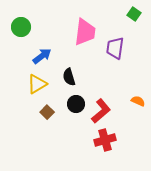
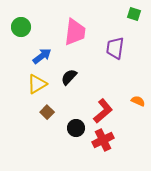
green square: rotated 16 degrees counterclockwise
pink trapezoid: moved 10 px left
black semicircle: rotated 60 degrees clockwise
black circle: moved 24 px down
red L-shape: moved 2 px right
red cross: moved 2 px left; rotated 10 degrees counterclockwise
